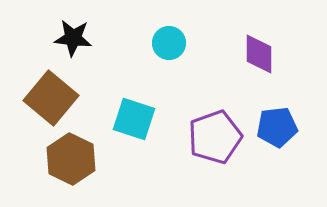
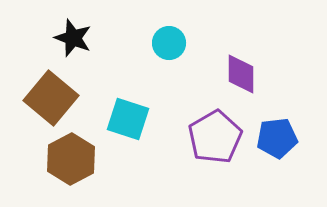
black star: rotated 15 degrees clockwise
purple diamond: moved 18 px left, 20 px down
cyan square: moved 6 px left
blue pentagon: moved 11 px down
purple pentagon: rotated 10 degrees counterclockwise
brown hexagon: rotated 6 degrees clockwise
